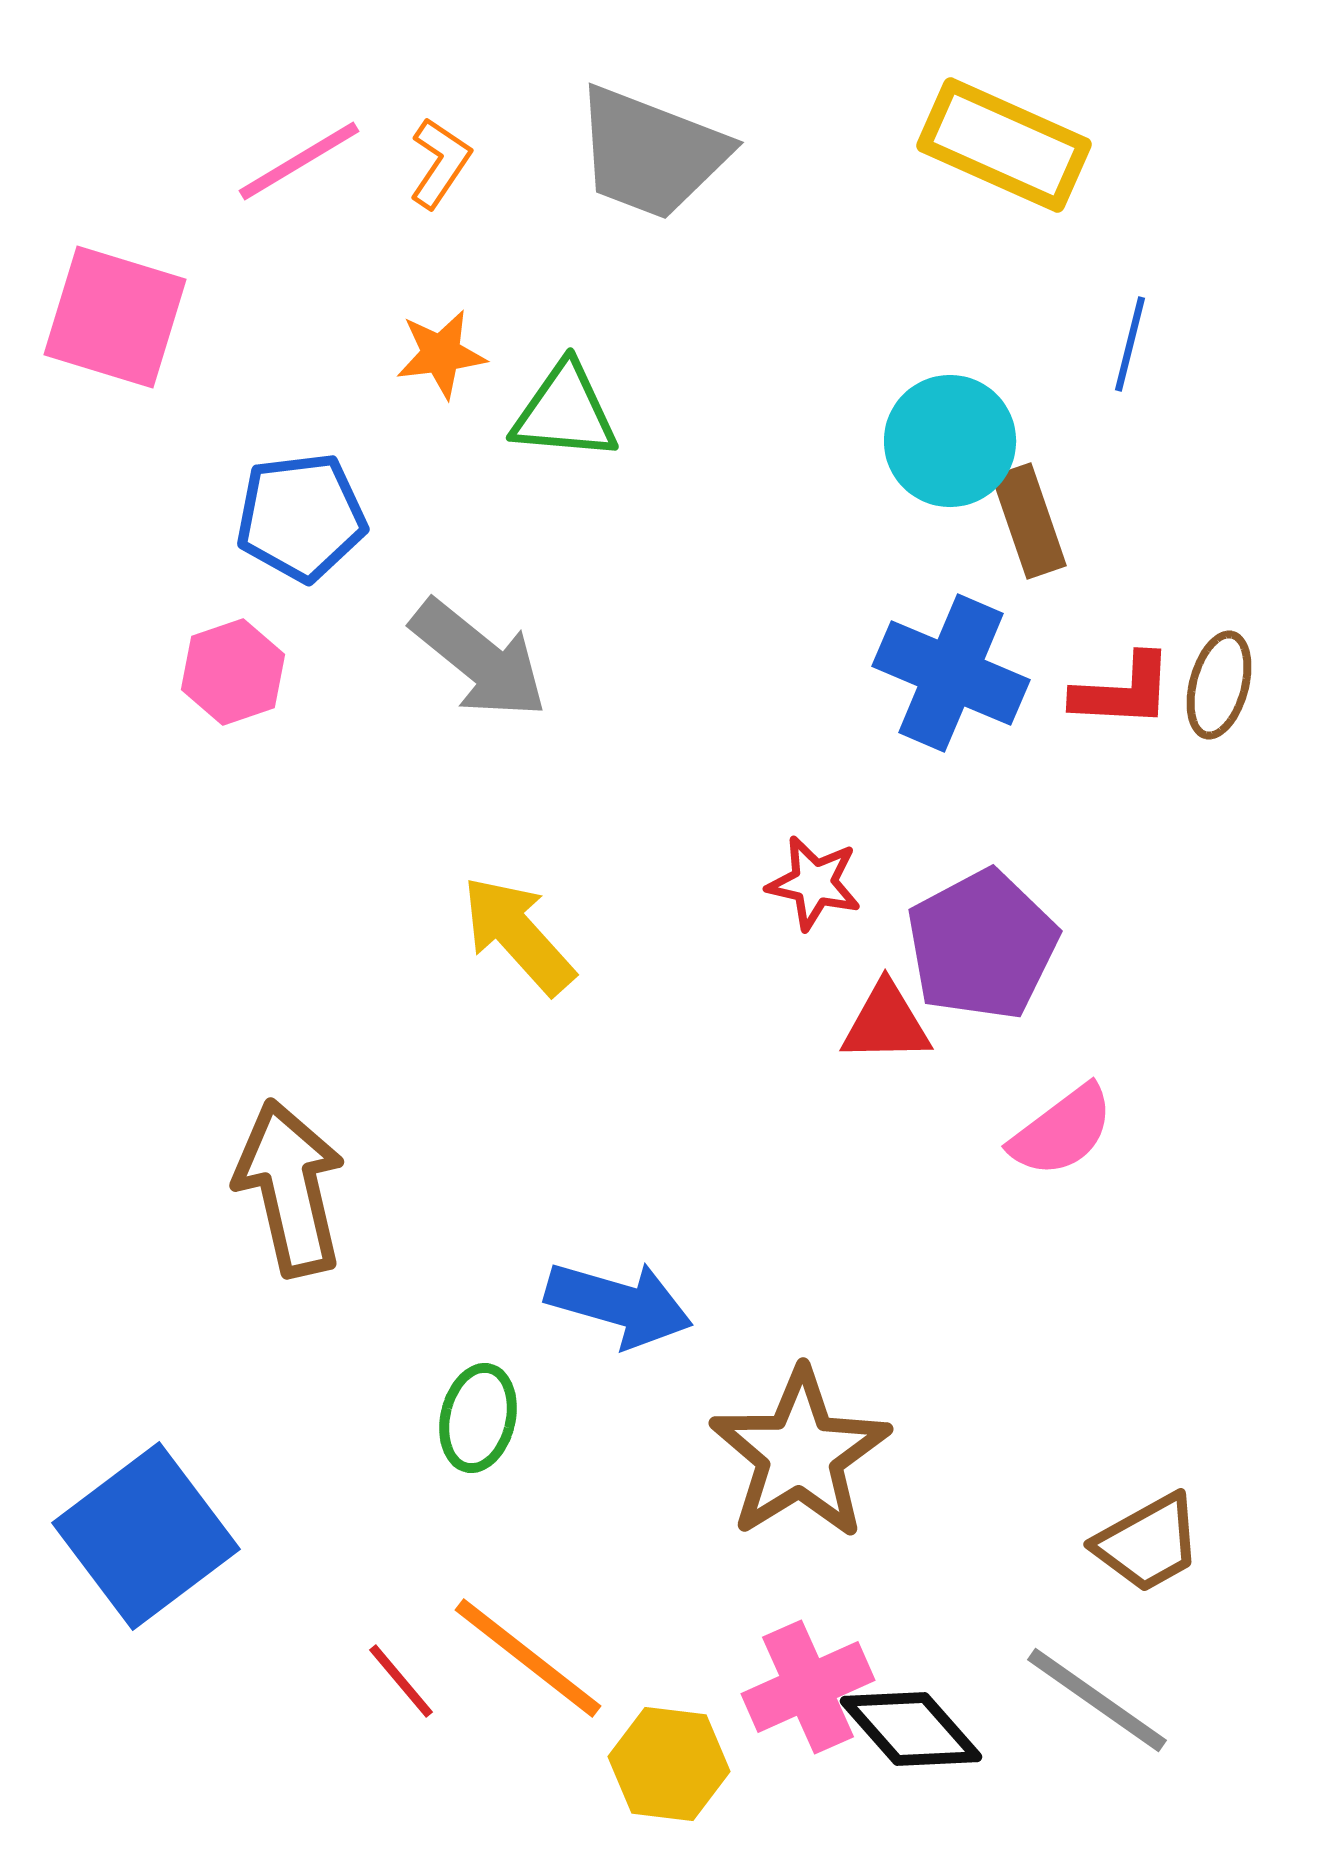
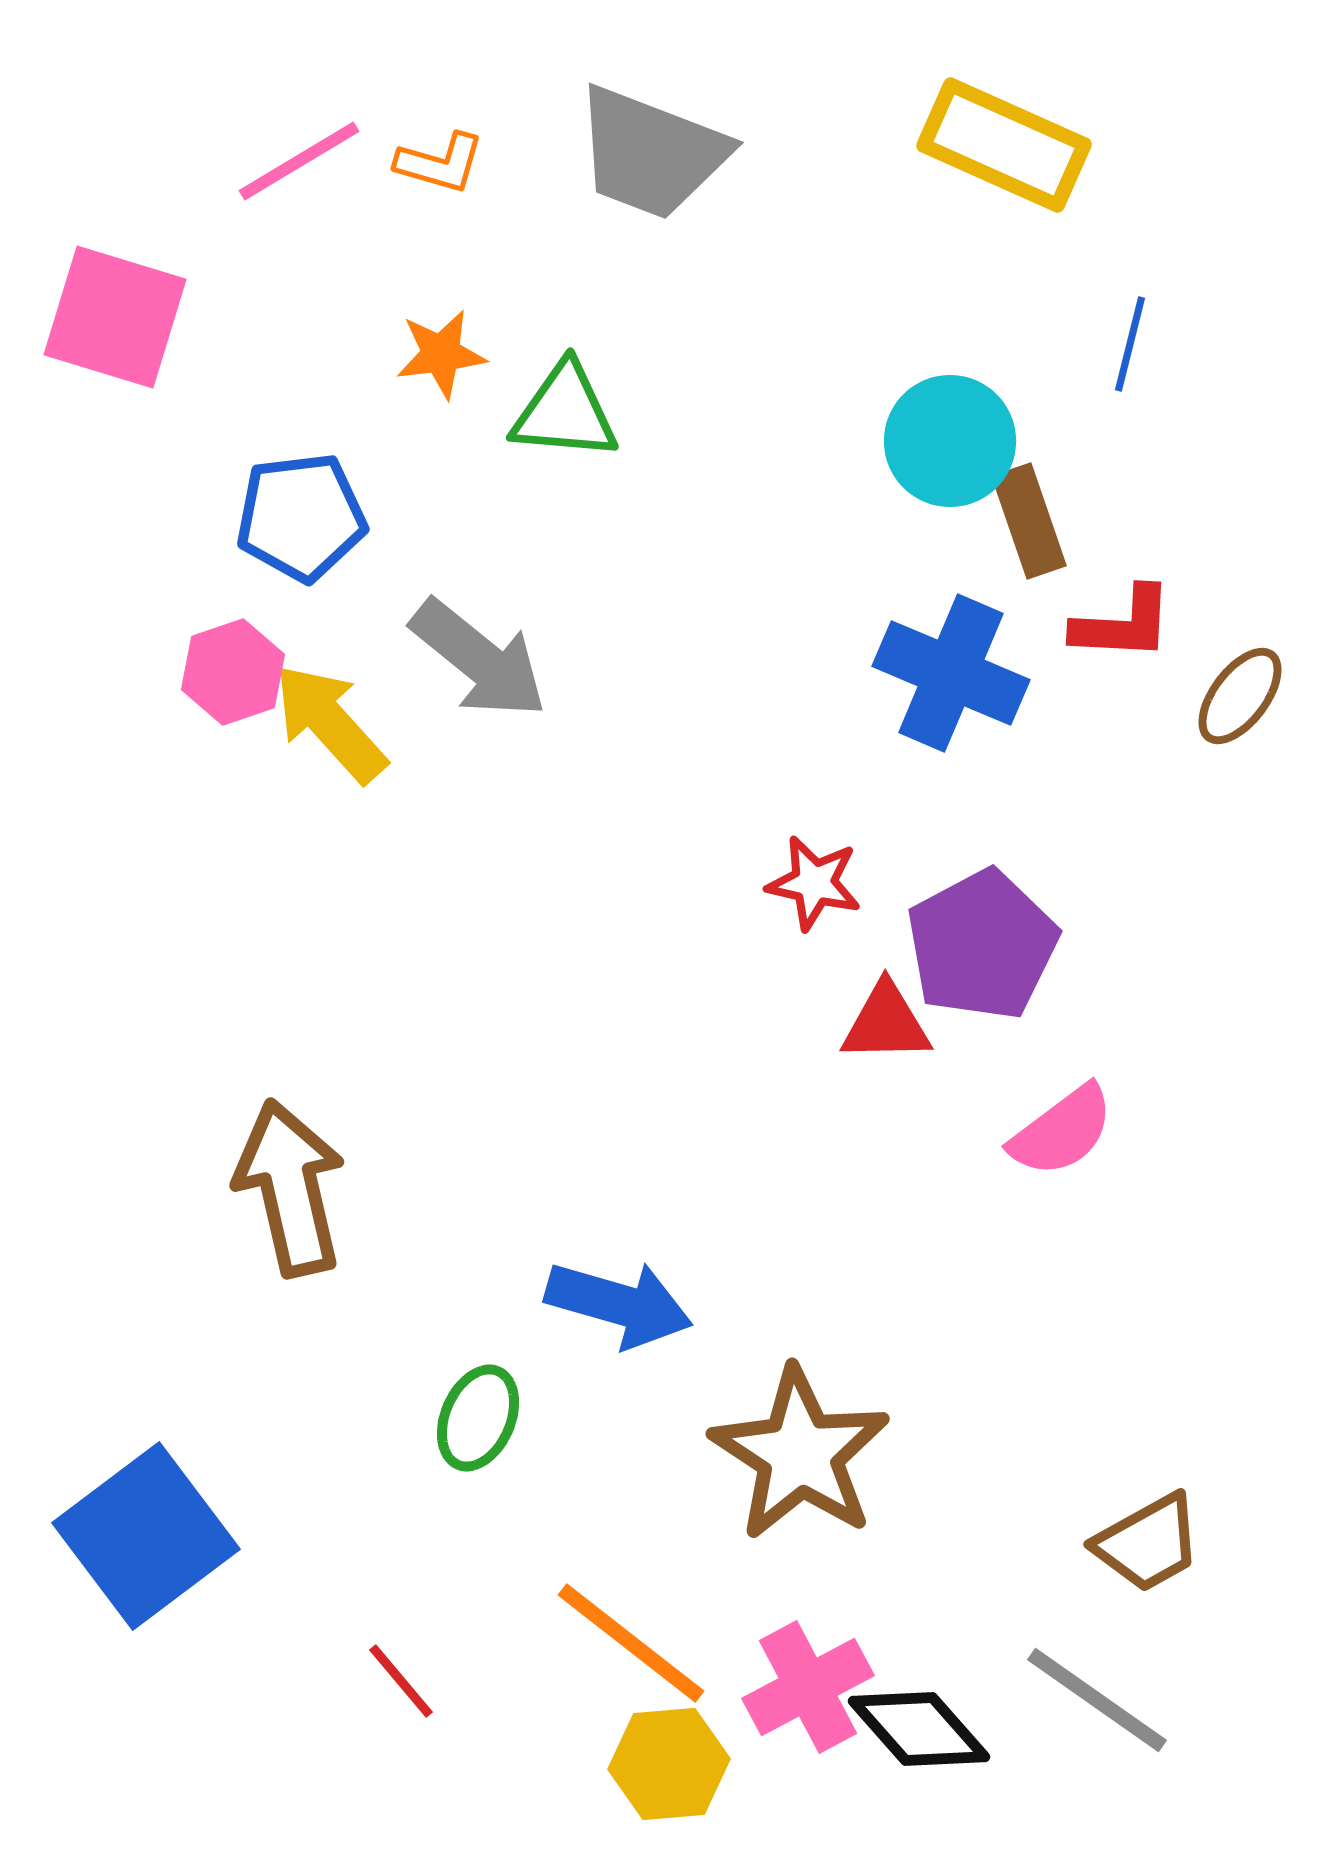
orange L-shape: rotated 72 degrees clockwise
brown ellipse: moved 21 px right, 11 px down; rotated 22 degrees clockwise
red L-shape: moved 67 px up
yellow arrow: moved 188 px left, 212 px up
green ellipse: rotated 10 degrees clockwise
brown star: rotated 7 degrees counterclockwise
orange line: moved 103 px right, 15 px up
pink cross: rotated 4 degrees counterclockwise
black diamond: moved 8 px right
yellow hexagon: rotated 12 degrees counterclockwise
